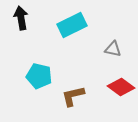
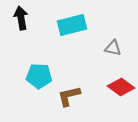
cyan rectangle: rotated 12 degrees clockwise
gray triangle: moved 1 px up
cyan pentagon: rotated 10 degrees counterclockwise
brown L-shape: moved 4 px left
